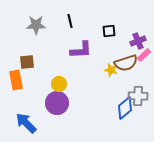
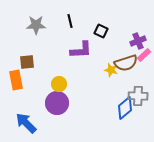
black square: moved 8 px left; rotated 32 degrees clockwise
